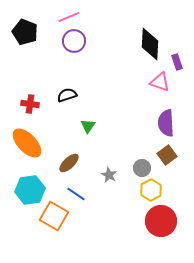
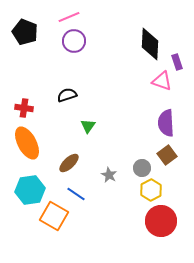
pink triangle: moved 2 px right, 1 px up
red cross: moved 6 px left, 4 px down
orange ellipse: rotated 16 degrees clockwise
